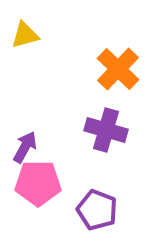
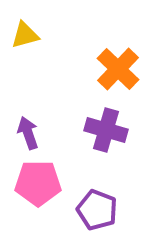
purple arrow: moved 3 px right, 14 px up; rotated 48 degrees counterclockwise
